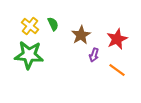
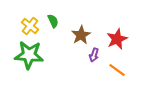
green semicircle: moved 3 px up
